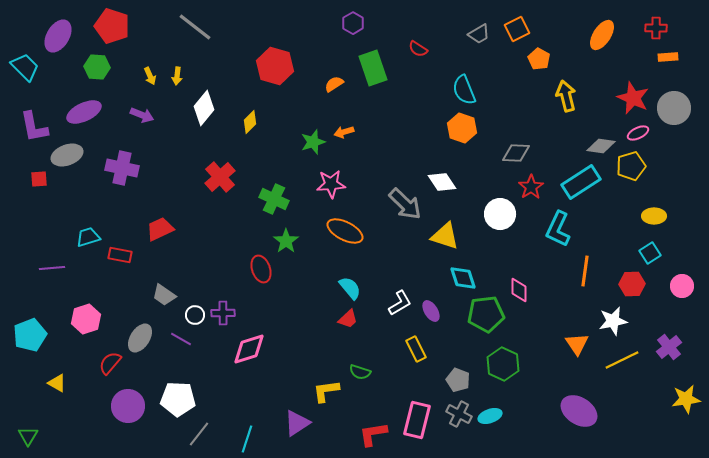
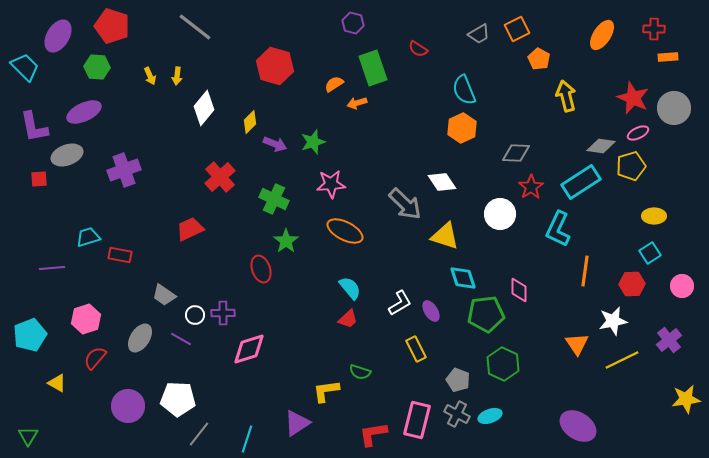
purple hexagon at (353, 23): rotated 15 degrees counterclockwise
red cross at (656, 28): moved 2 px left, 1 px down
purple arrow at (142, 115): moved 133 px right, 29 px down
orange hexagon at (462, 128): rotated 16 degrees clockwise
orange arrow at (344, 132): moved 13 px right, 29 px up
purple cross at (122, 168): moved 2 px right, 2 px down; rotated 32 degrees counterclockwise
red trapezoid at (160, 229): moved 30 px right
purple cross at (669, 347): moved 7 px up
red semicircle at (110, 363): moved 15 px left, 5 px up
purple ellipse at (579, 411): moved 1 px left, 15 px down
gray cross at (459, 414): moved 2 px left
